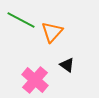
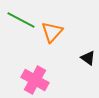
black triangle: moved 21 px right, 7 px up
pink cross: rotated 12 degrees counterclockwise
